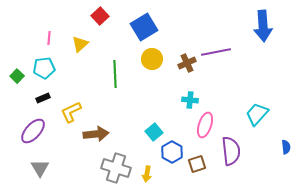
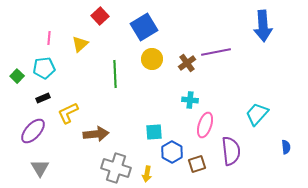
brown cross: rotated 12 degrees counterclockwise
yellow L-shape: moved 3 px left, 1 px down
cyan square: rotated 36 degrees clockwise
